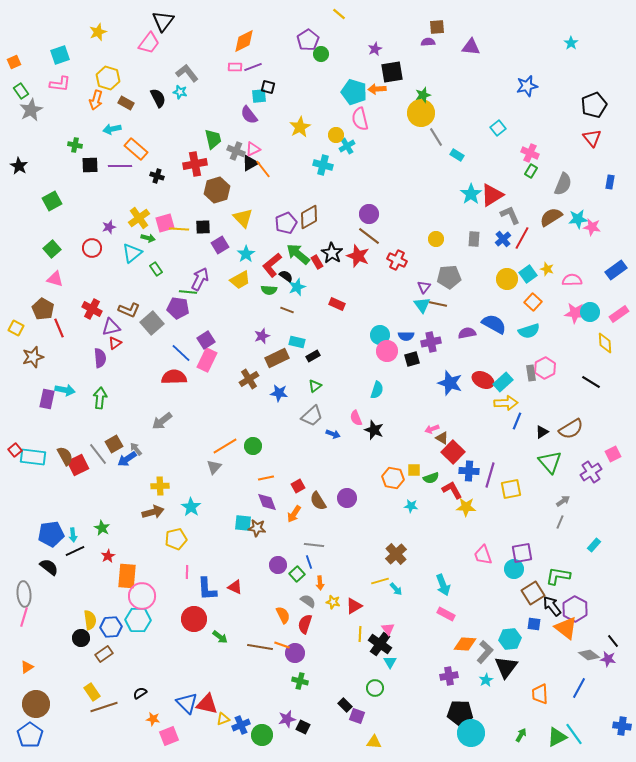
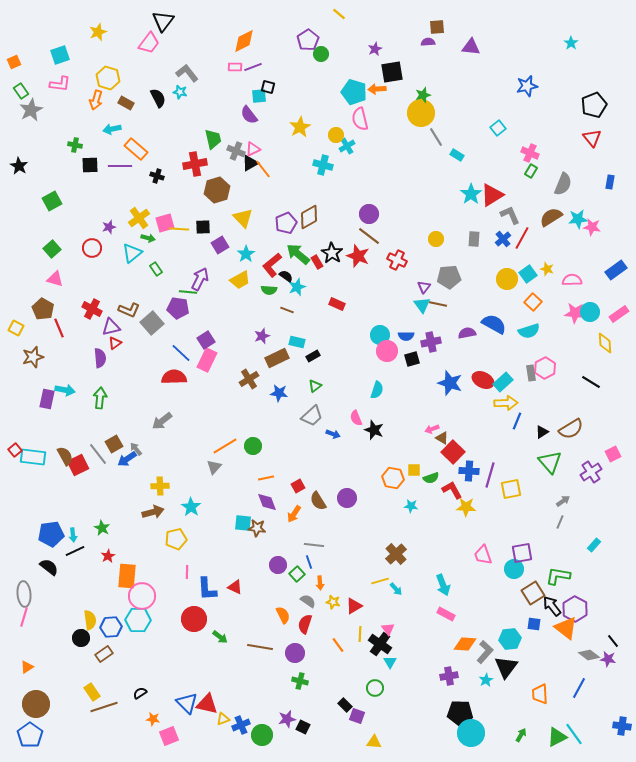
orange line at (282, 645): moved 56 px right; rotated 35 degrees clockwise
